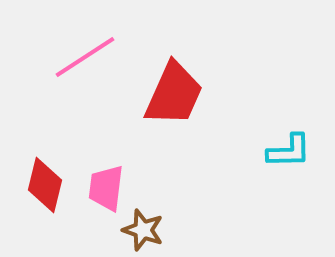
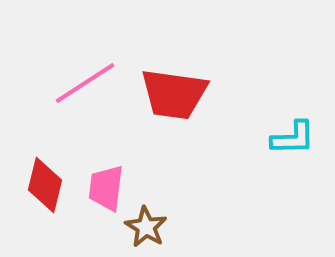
pink line: moved 26 px down
red trapezoid: rotated 74 degrees clockwise
cyan L-shape: moved 4 px right, 13 px up
brown star: moved 3 px right, 3 px up; rotated 12 degrees clockwise
